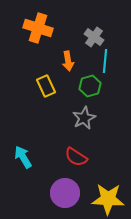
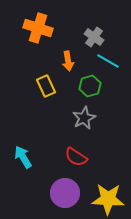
cyan line: moved 3 px right; rotated 65 degrees counterclockwise
